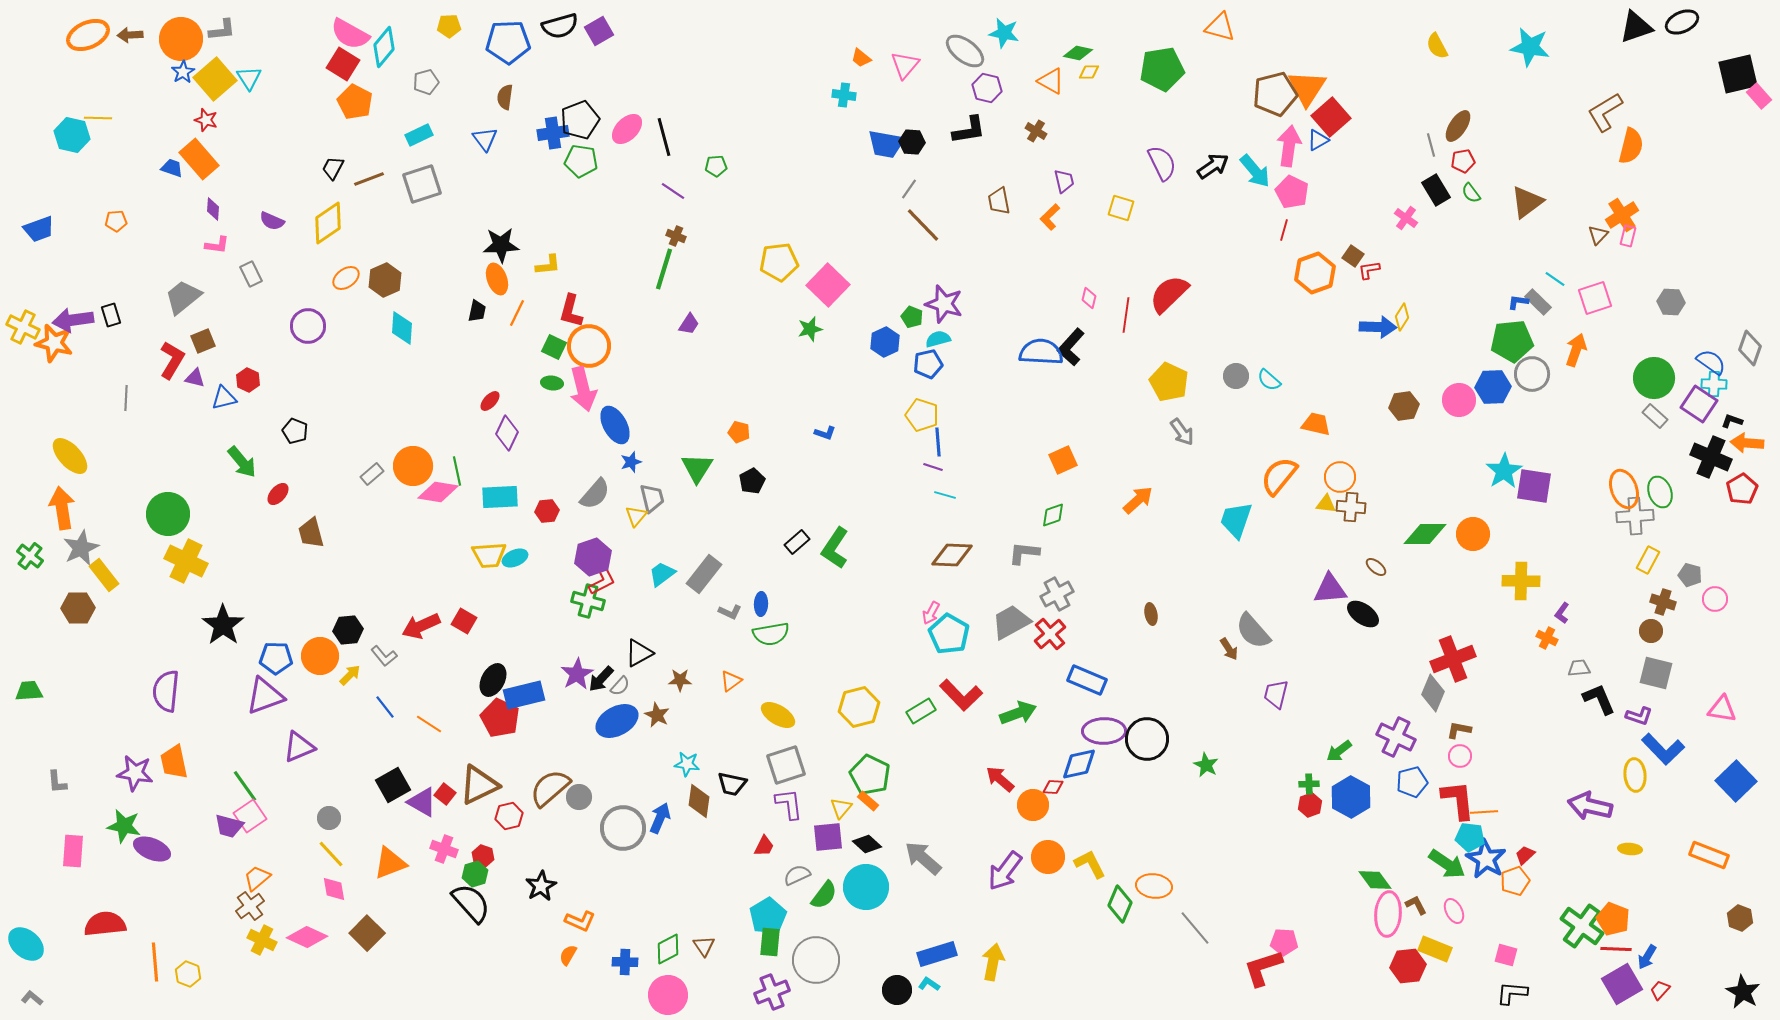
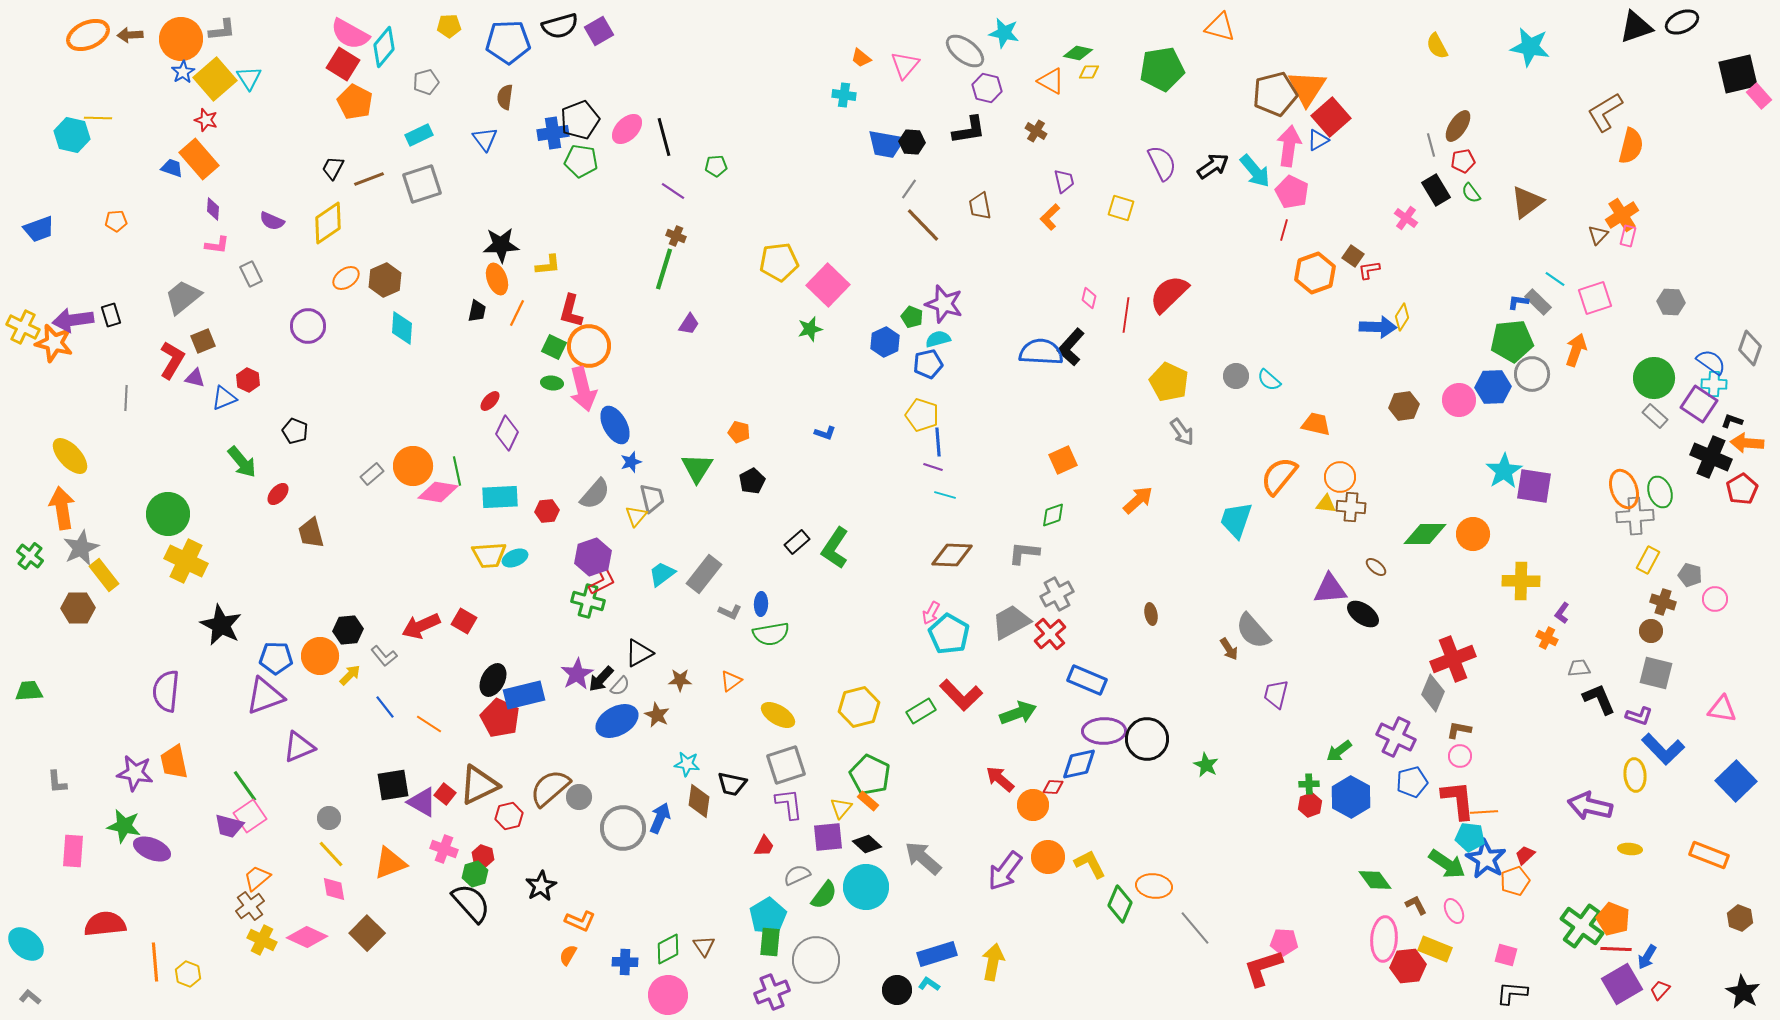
brown trapezoid at (999, 201): moved 19 px left, 5 px down
blue triangle at (224, 398): rotated 8 degrees counterclockwise
black star at (223, 625): moved 2 px left; rotated 9 degrees counterclockwise
black square at (393, 785): rotated 20 degrees clockwise
pink ellipse at (1388, 914): moved 4 px left, 25 px down
gray L-shape at (32, 998): moved 2 px left, 1 px up
